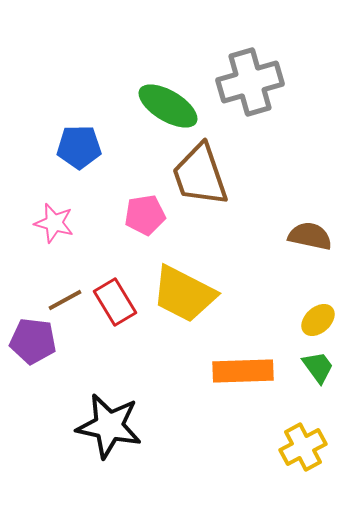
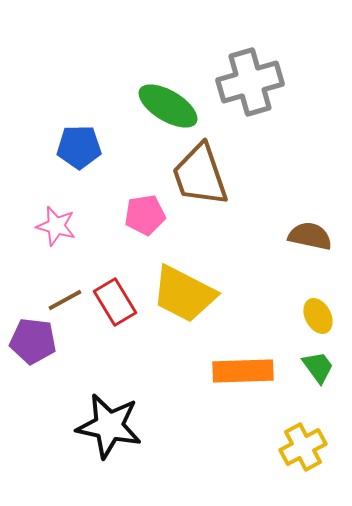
pink star: moved 2 px right, 3 px down
yellow ellipse: moved 4 px up; rotated 76 degrees counterclockwise
